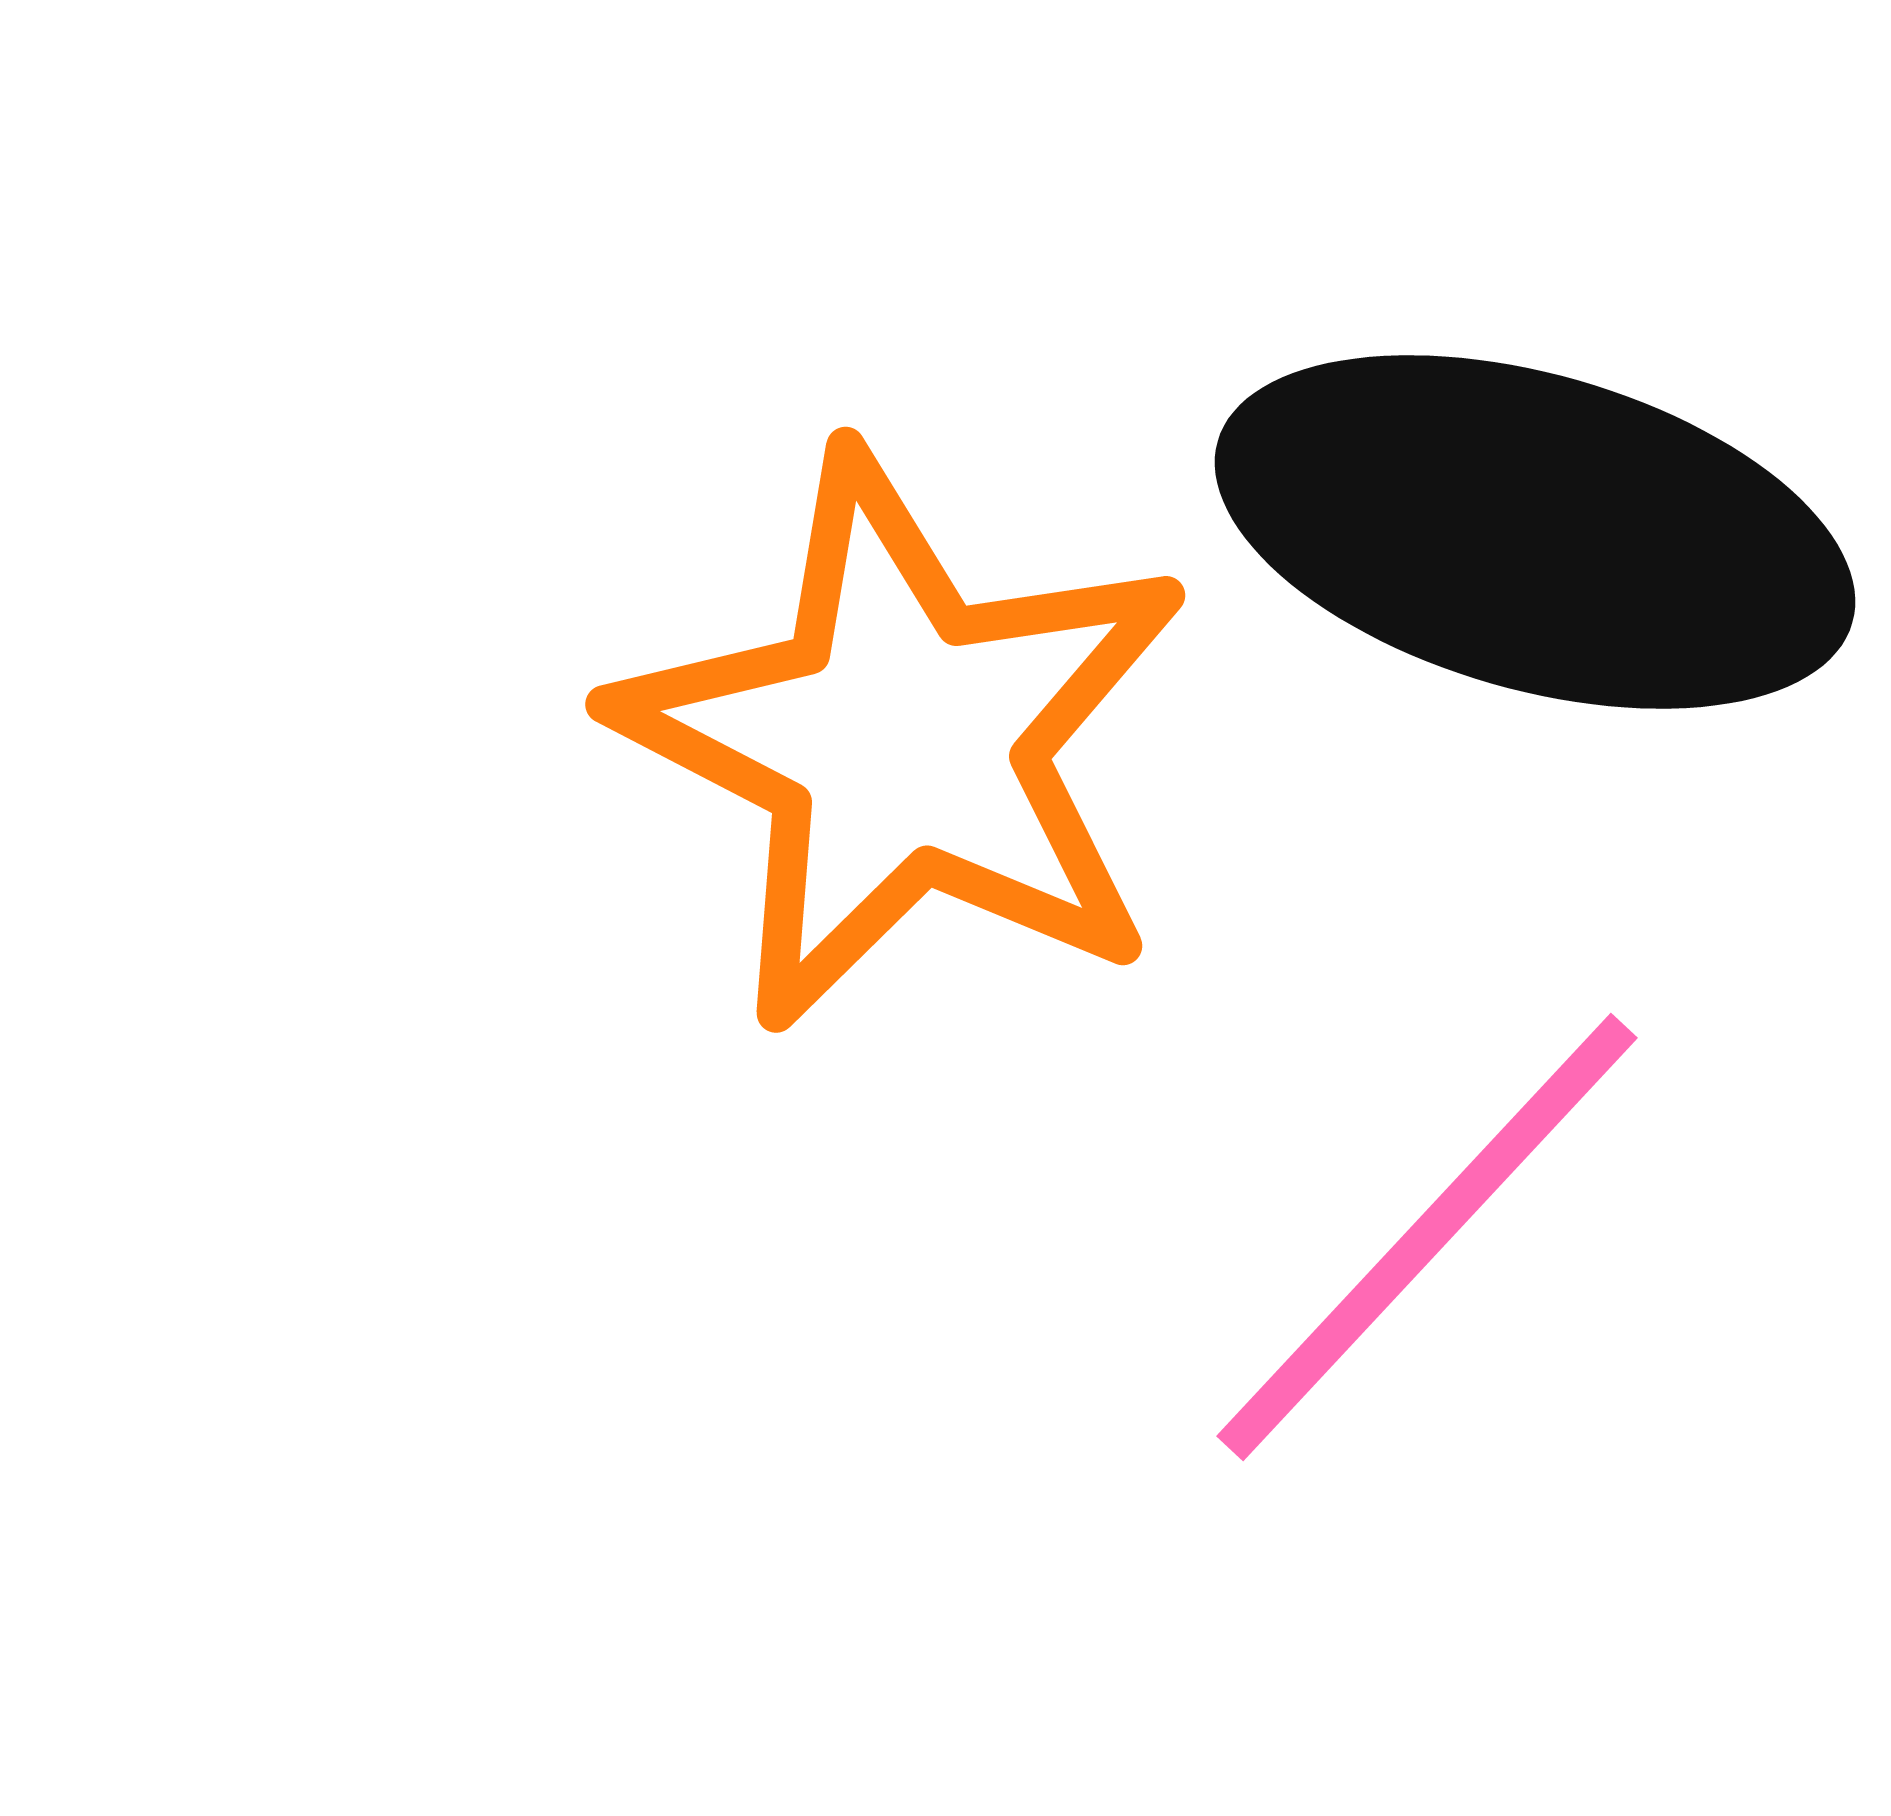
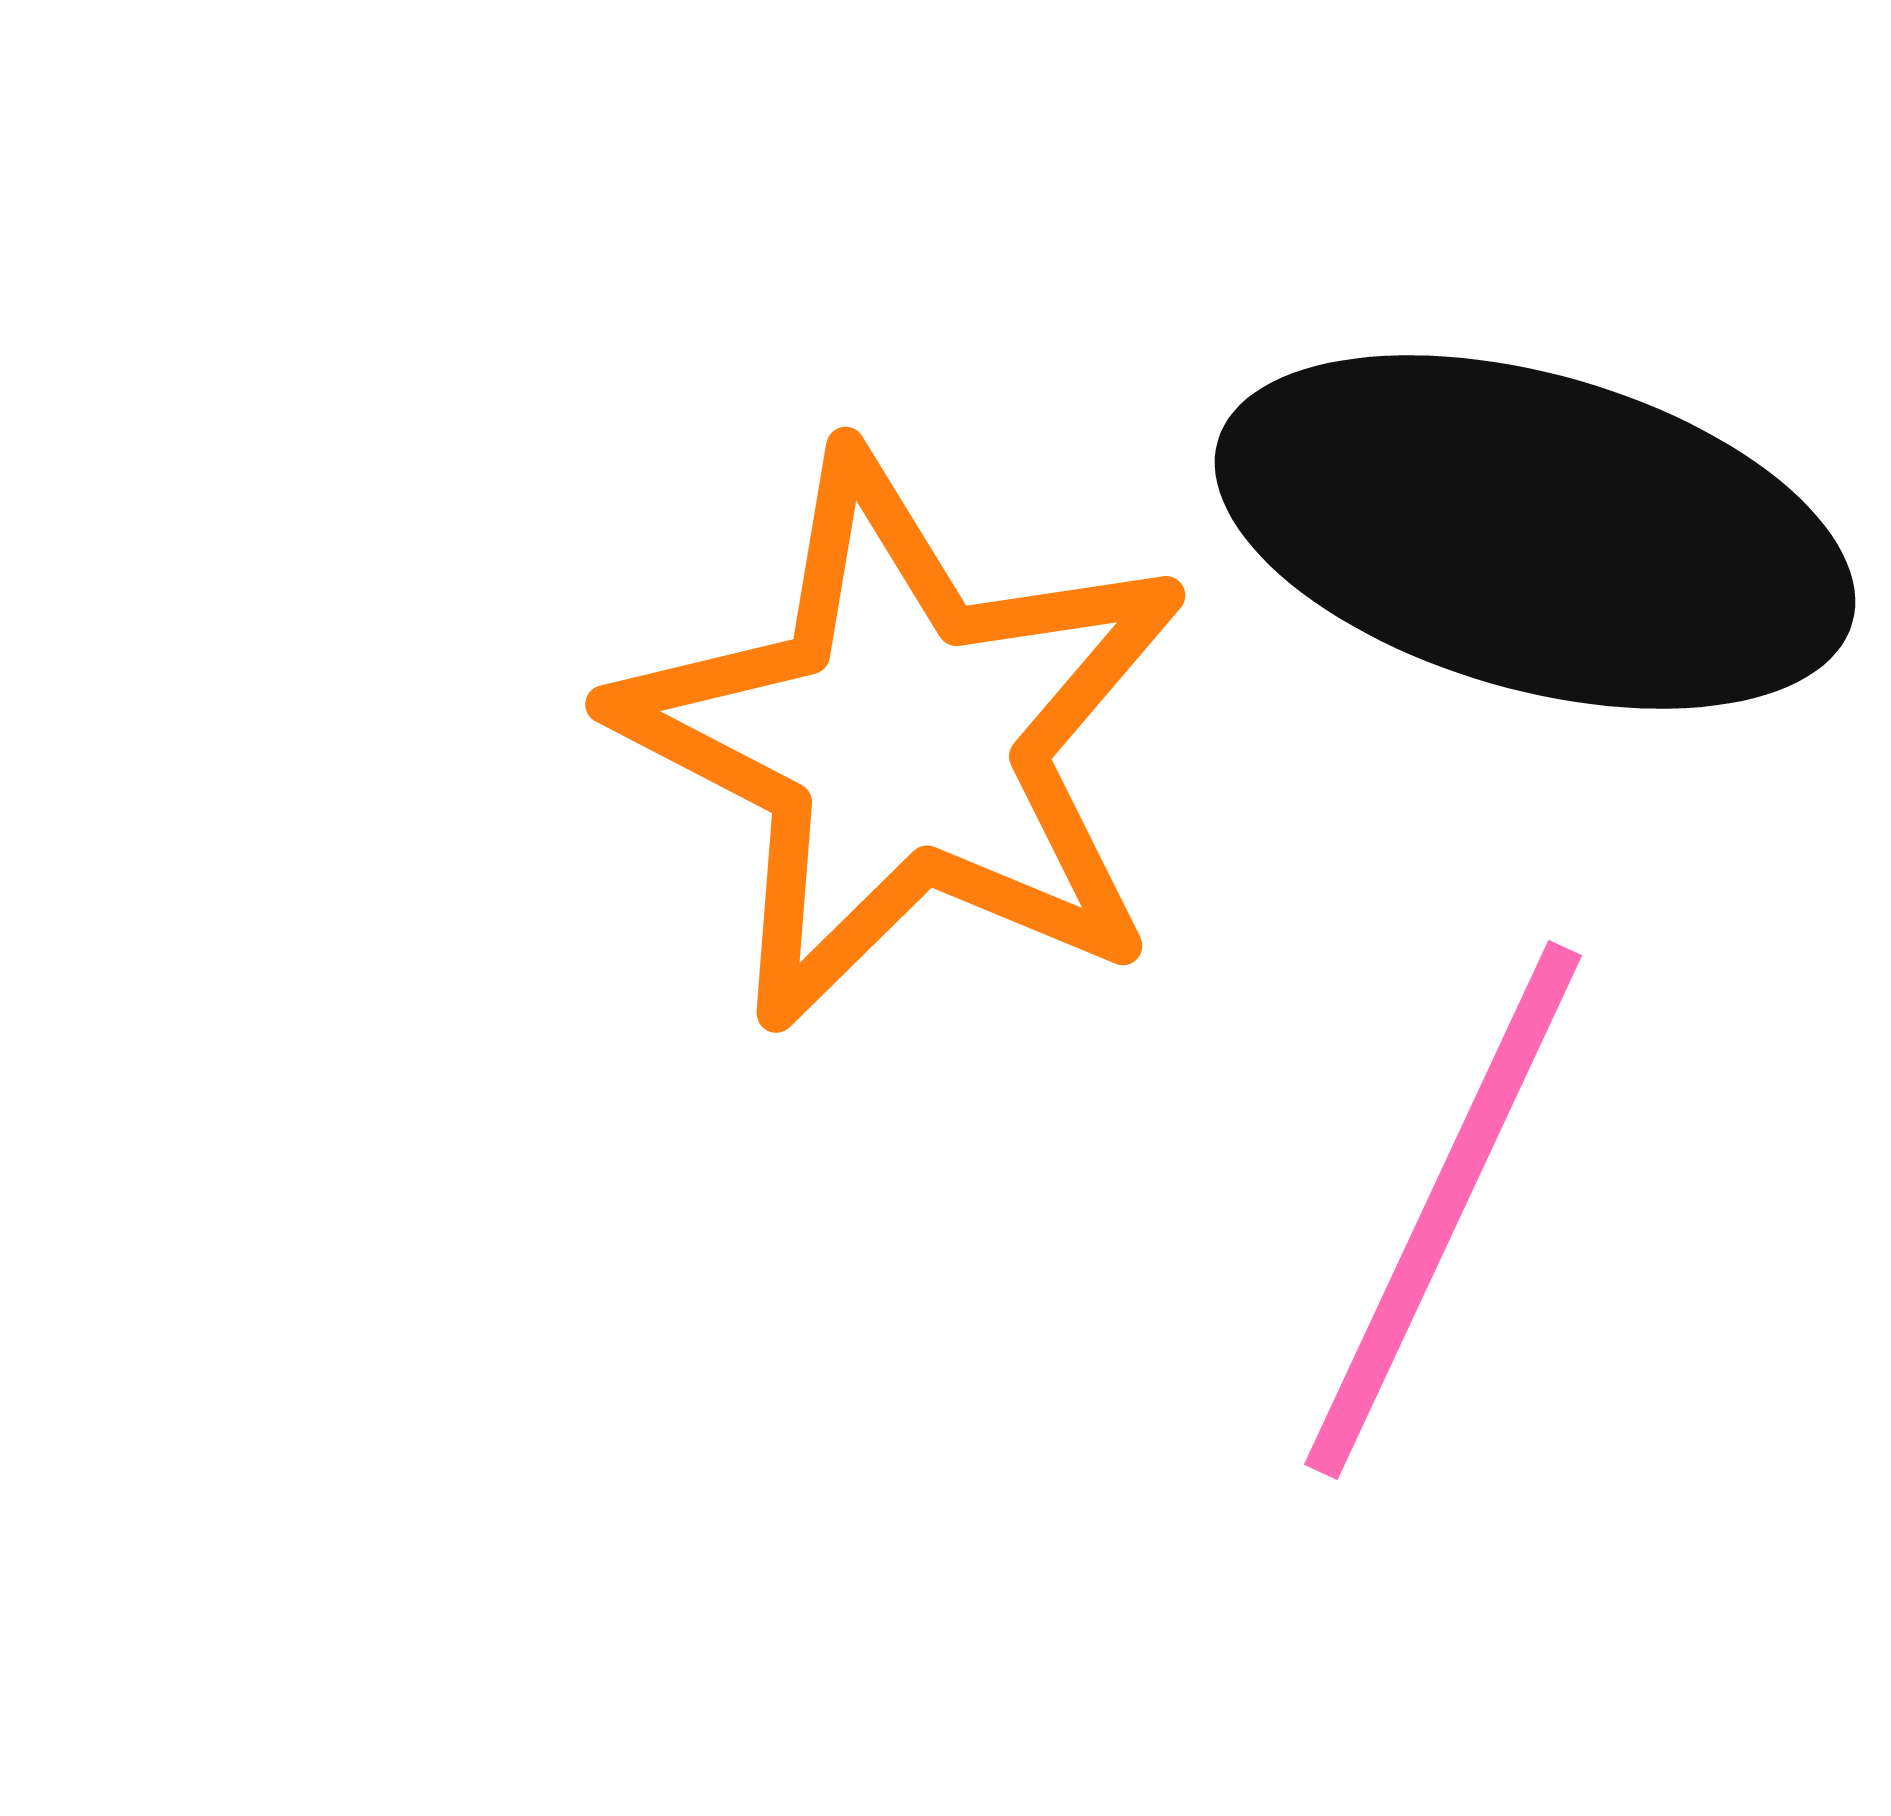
pink line: moved 16 px right, 27 px up; rotated 18 degrees counterclockwise
